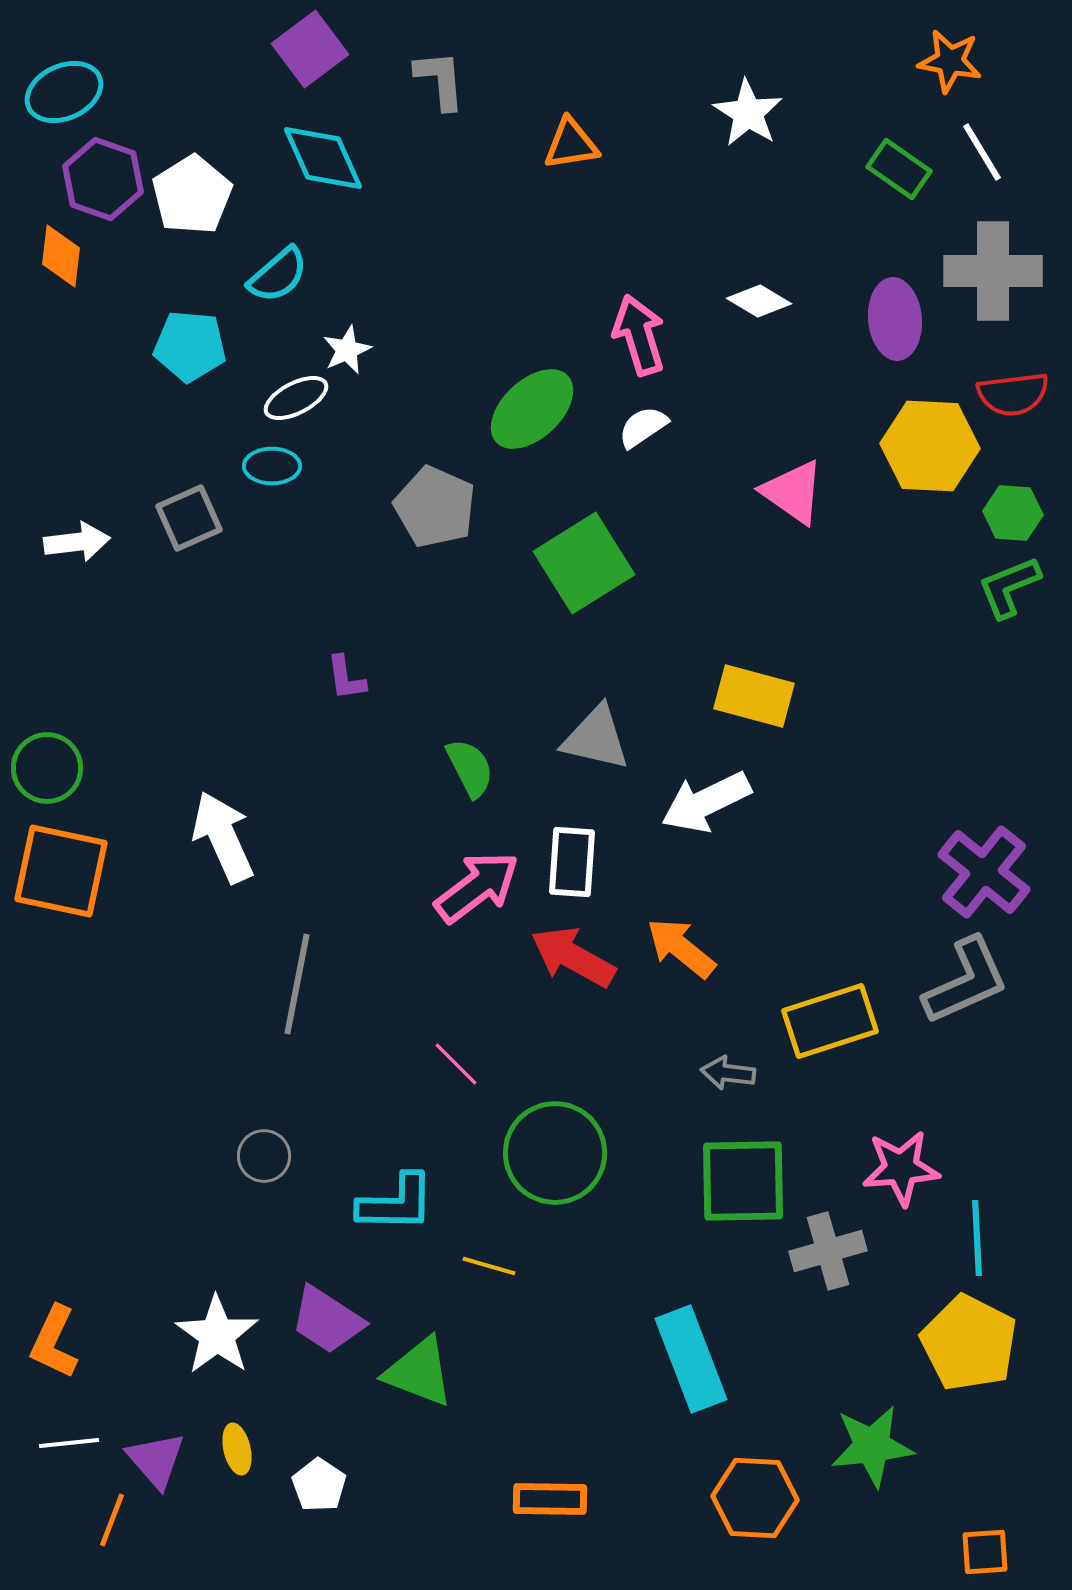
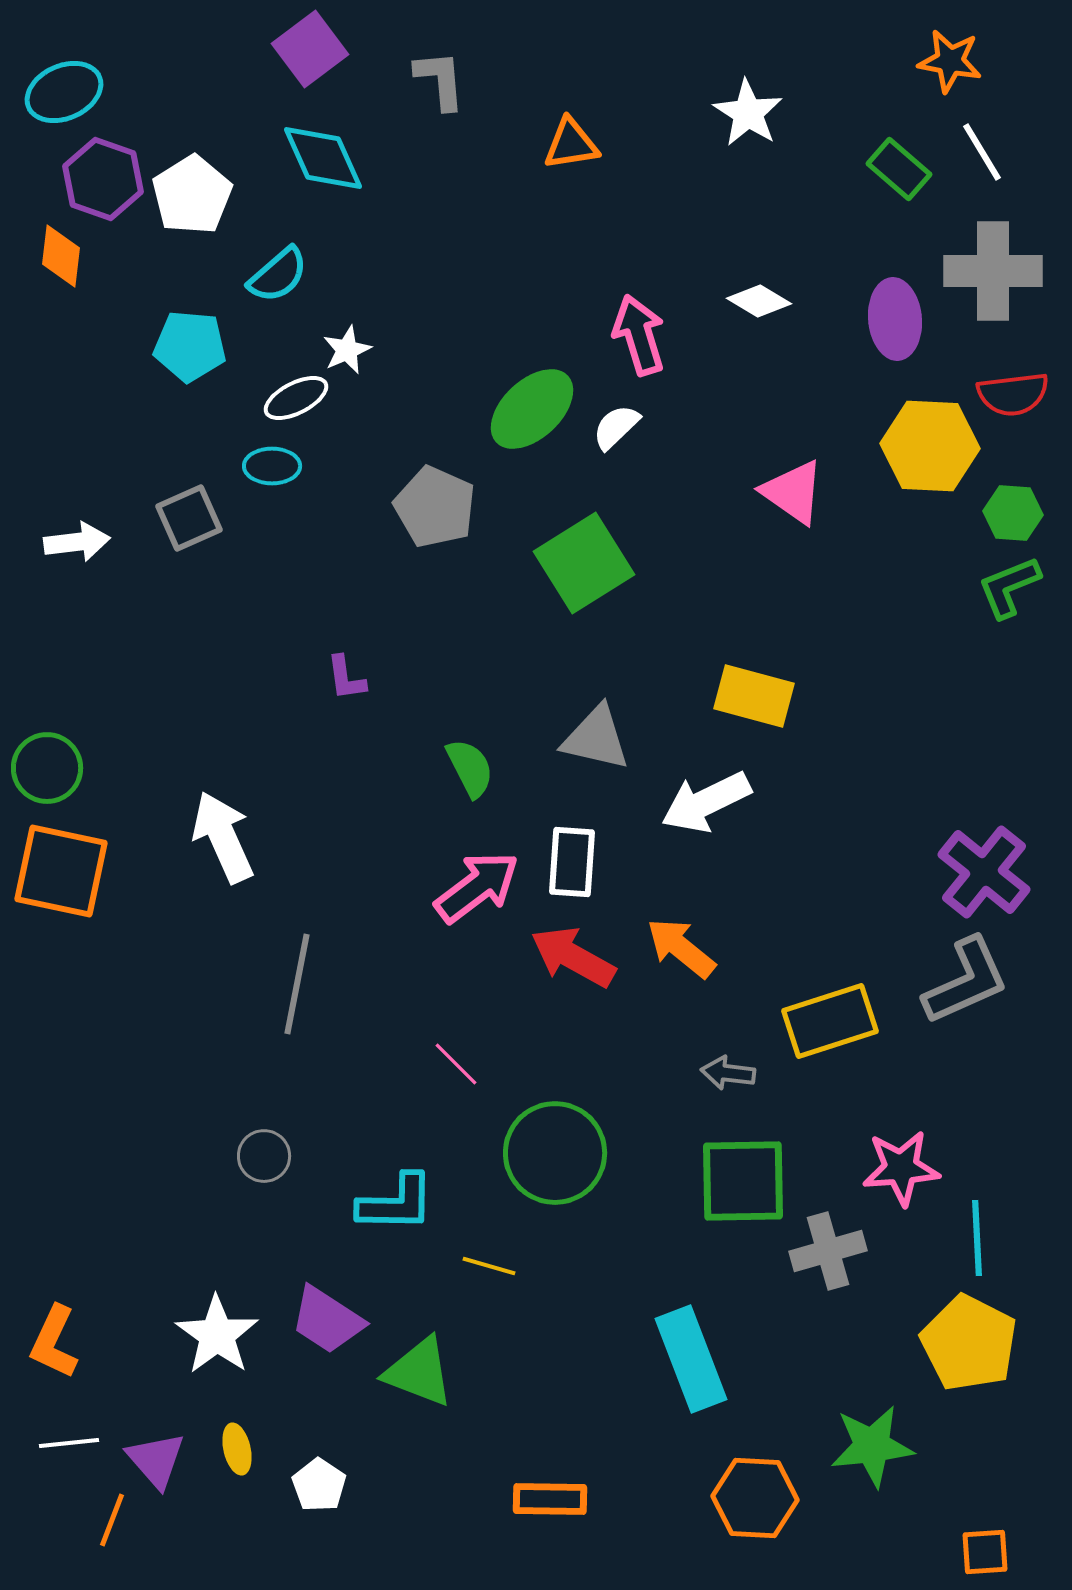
green rectangle at (899, 169): rotated 6 degrees clockwise
white semicircle at (643, 427): moved 27 px left; rotated 10 degrees counterclockwise
